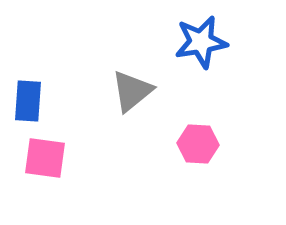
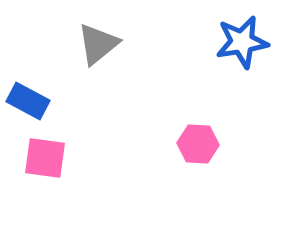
blue star: moved 41 px right
gray triangle: moved 34 px left, 47 px up
blue rectangle: rotated 66 degrees counterclockwise
